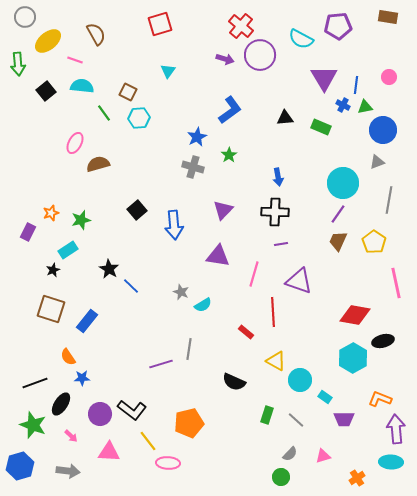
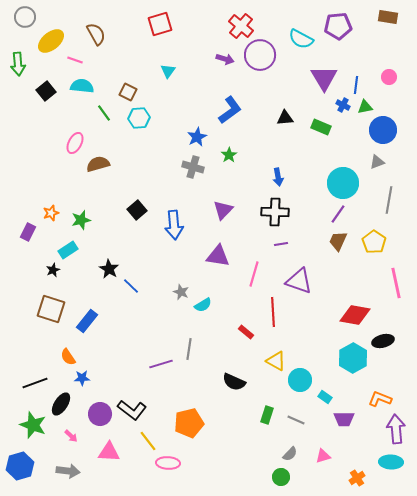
yellow ellipse at (48, 41): moved 3 px right
gray line at (296, 420): rotated 18 degrees counterclockwise
